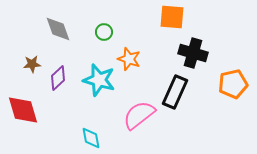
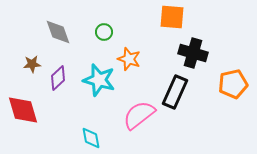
gray diamond: moved 3 px down
